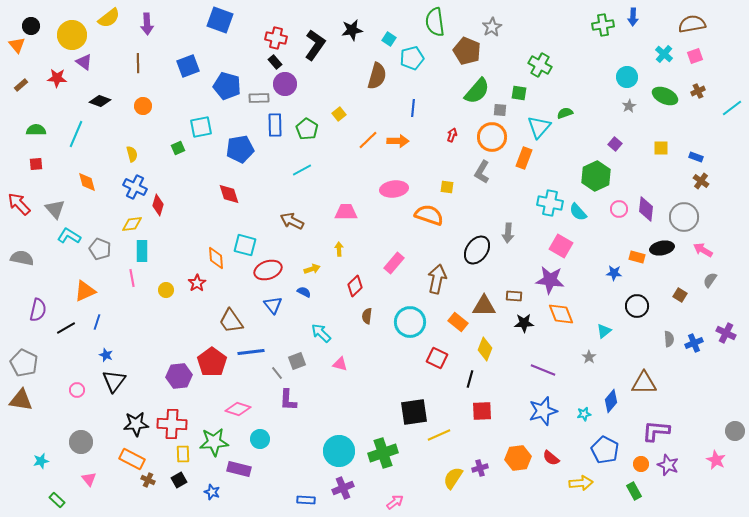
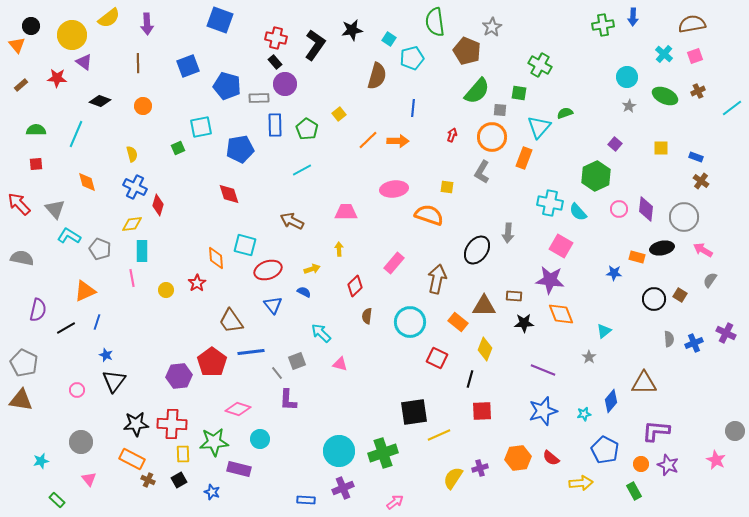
black circle at (637, 306): moved 17 px right, 7 px up
